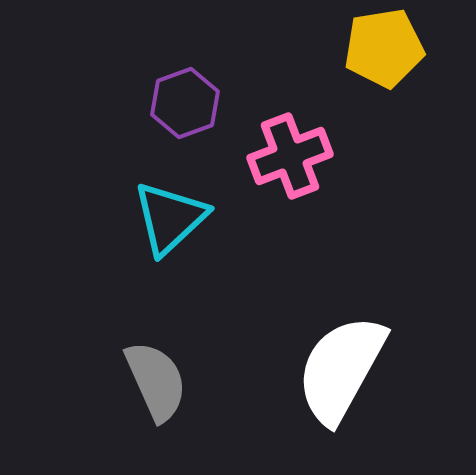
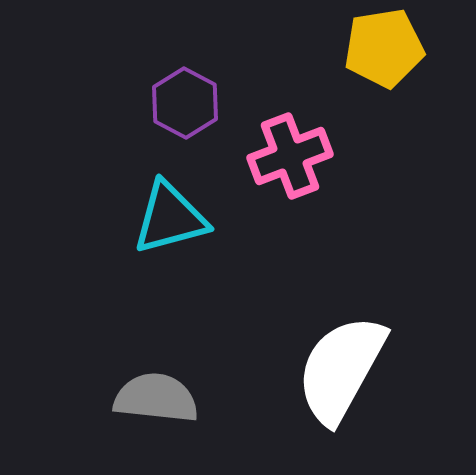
purple hexagon: rotated 12 degrees counterclockwise
cyan triangle: rotated 28 degrees clockwise
gray semicircle: moved 17 px down; rotated 60 degrees counterclockwise
